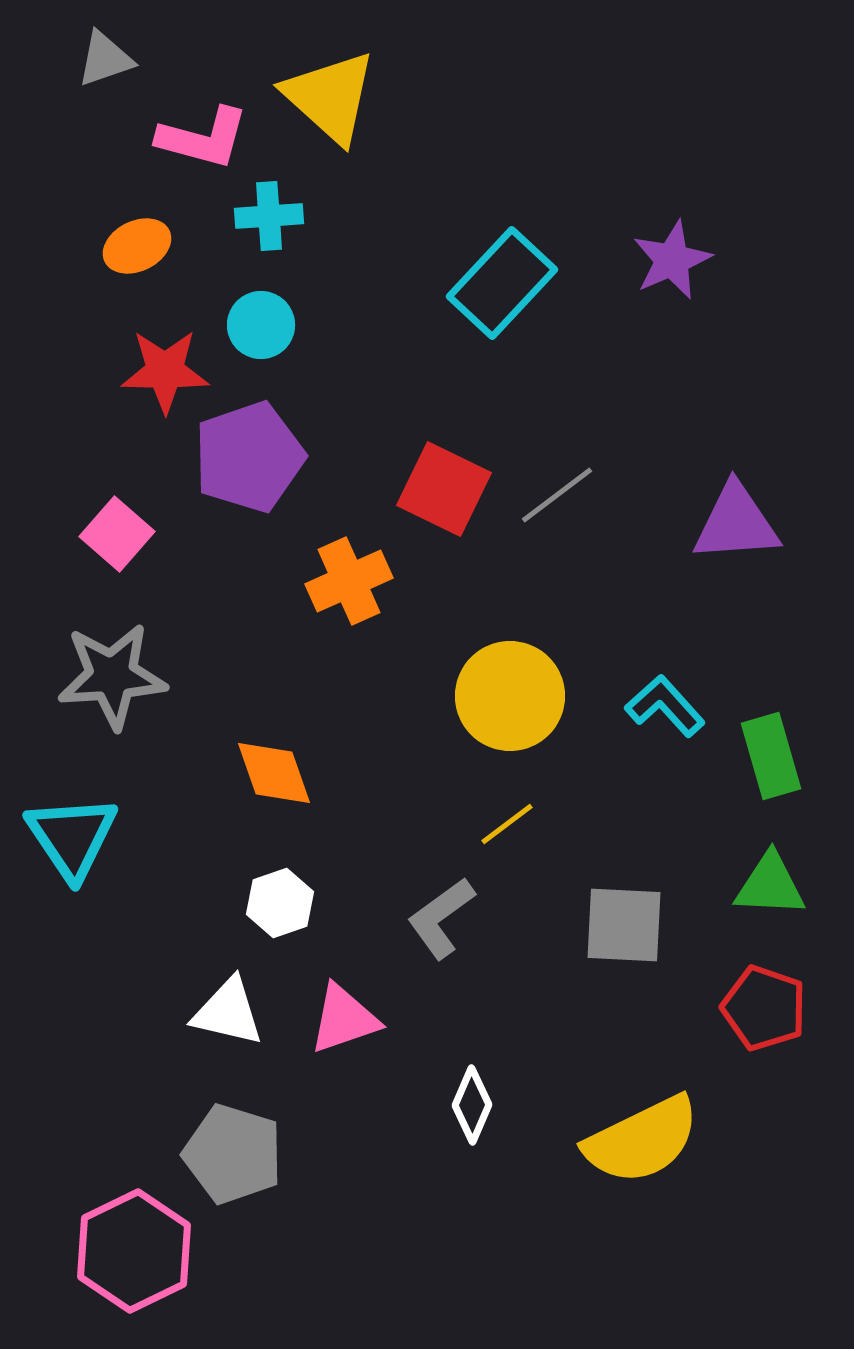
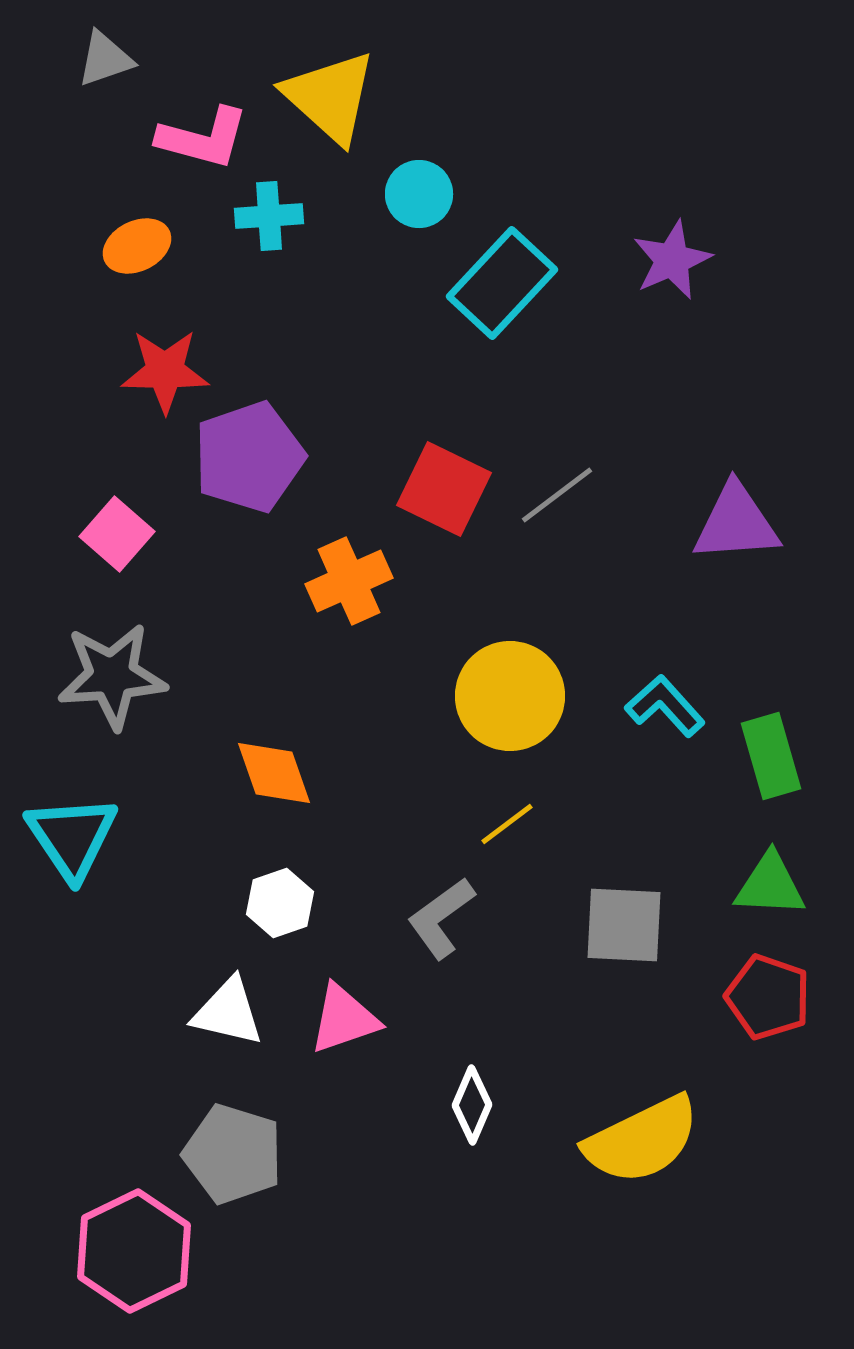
cyan circle: moved 158 px right, 131 px up
red pentagon: moved 4 px right, 11 px up
